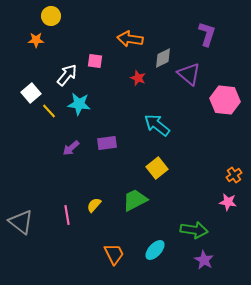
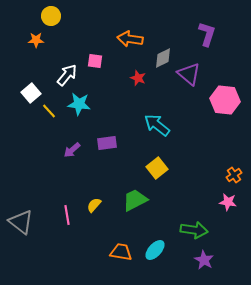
purple arrow: moved 1 px right, 2 px down
orange trapezoid: moved 7 px right, 2 px up; rotated 55 degrees counterclockwise
